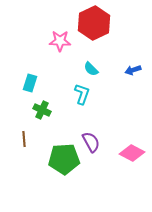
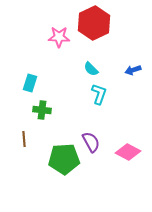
pink star: moved 1 px left, 4 px up
cyan L-shape: moved 17 px right
green cross: rotated 18 degrees counterclockwise
pink diamond: moved 4 px left, 1 px up
